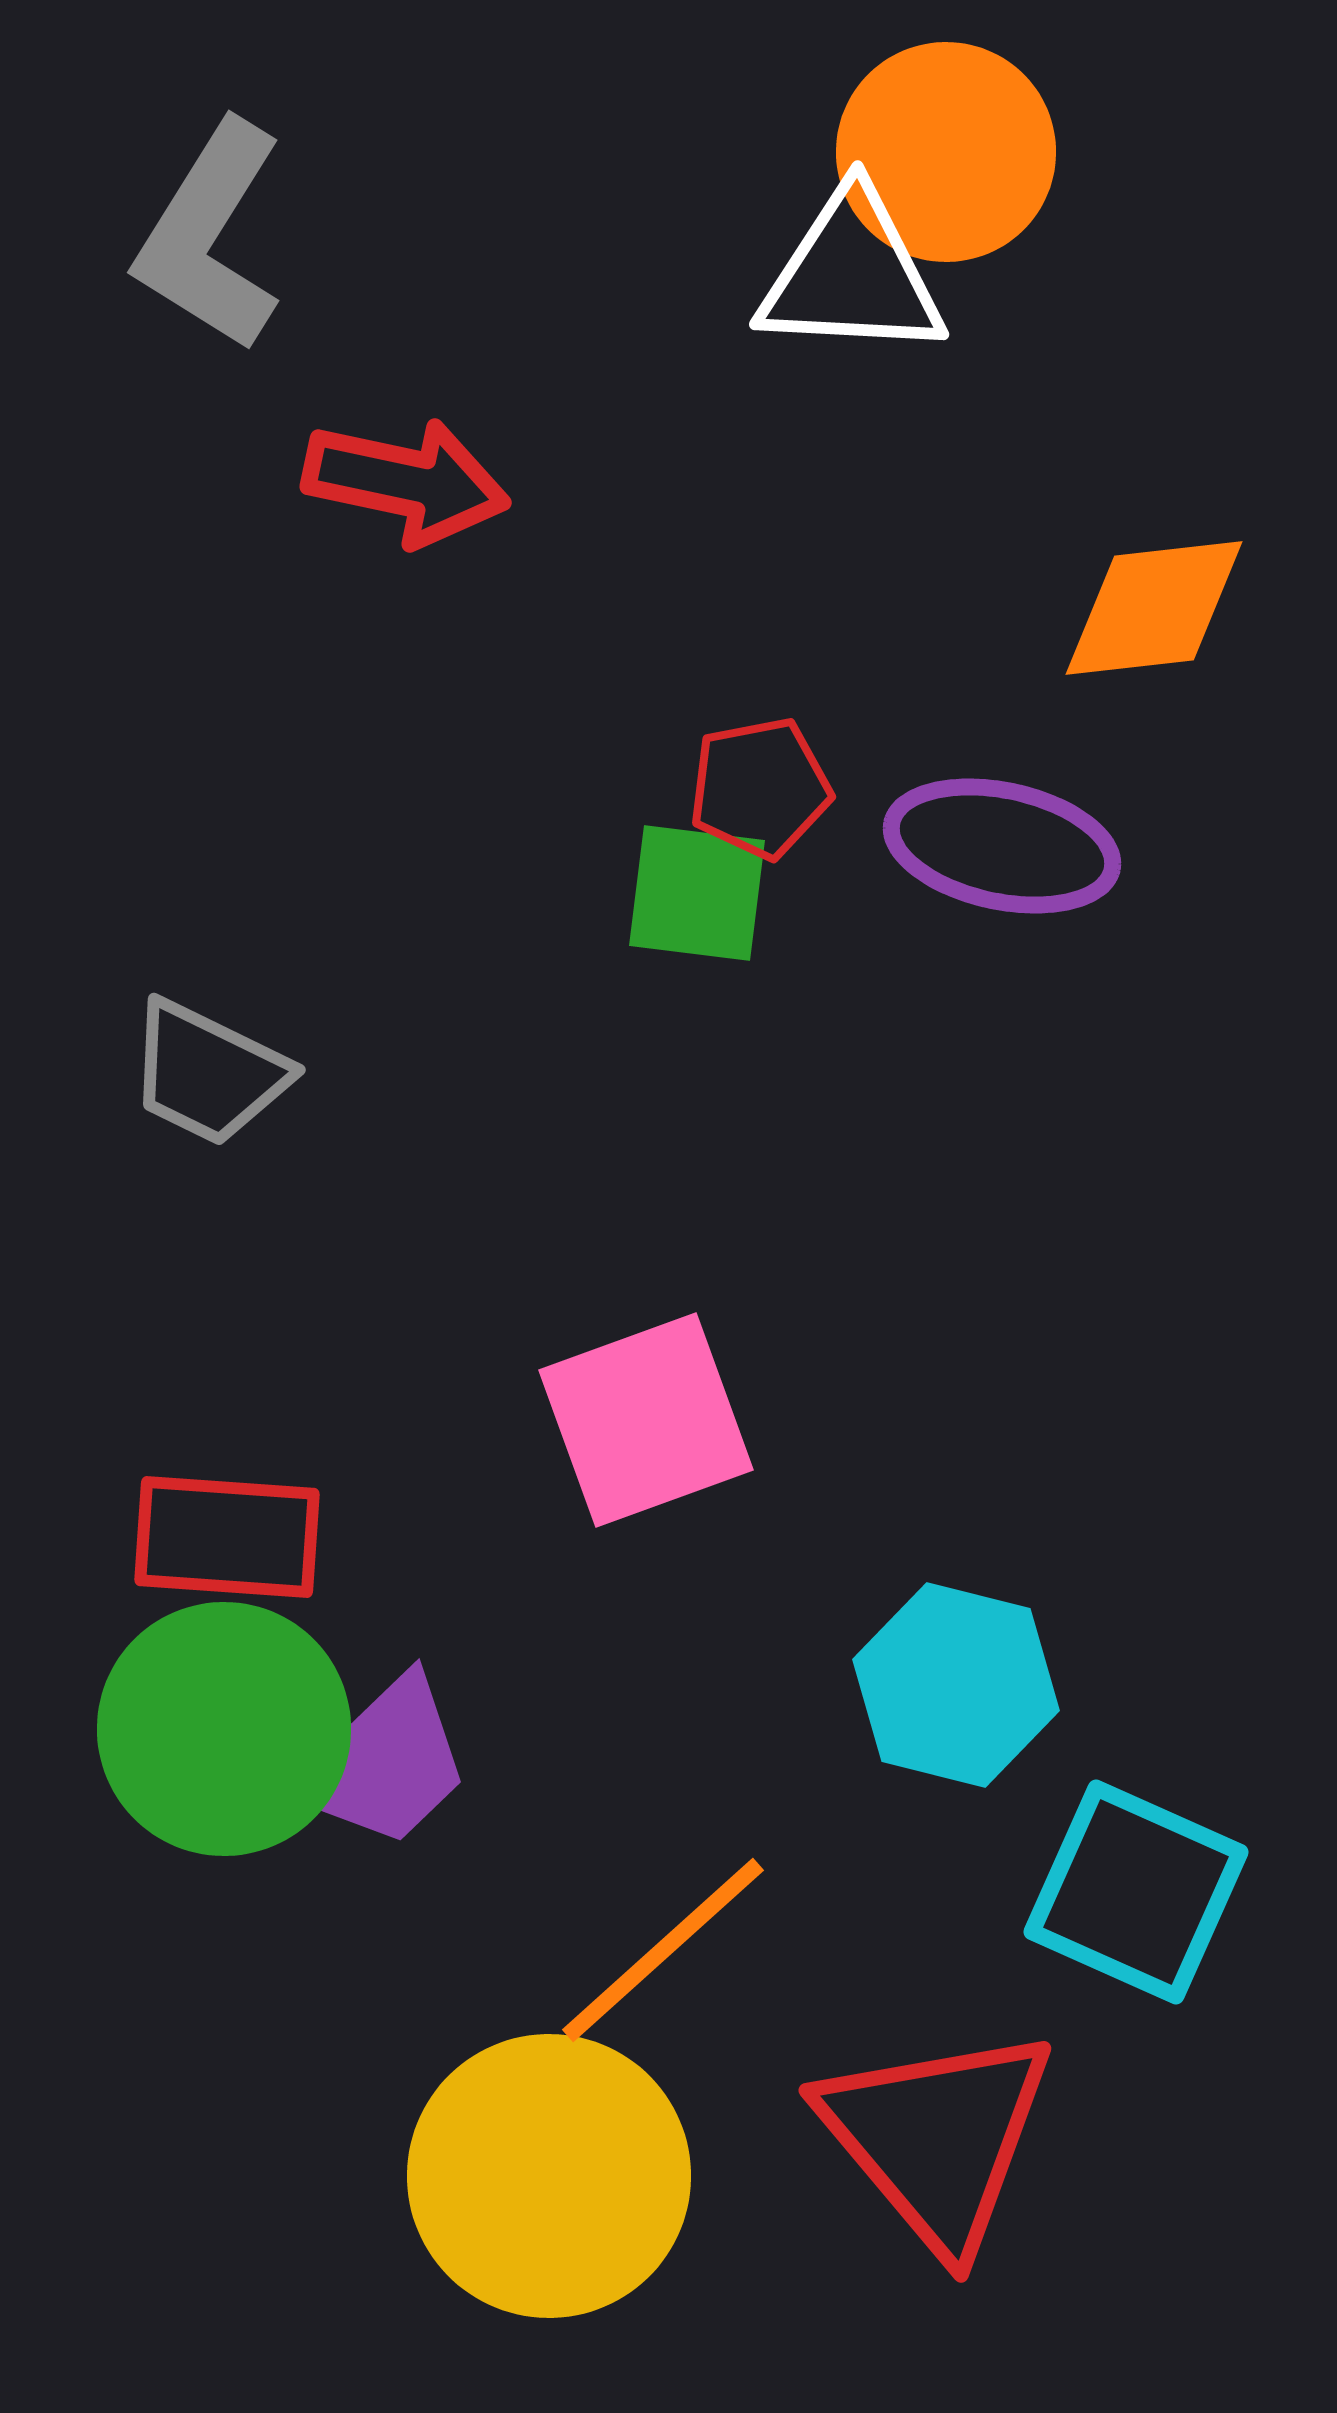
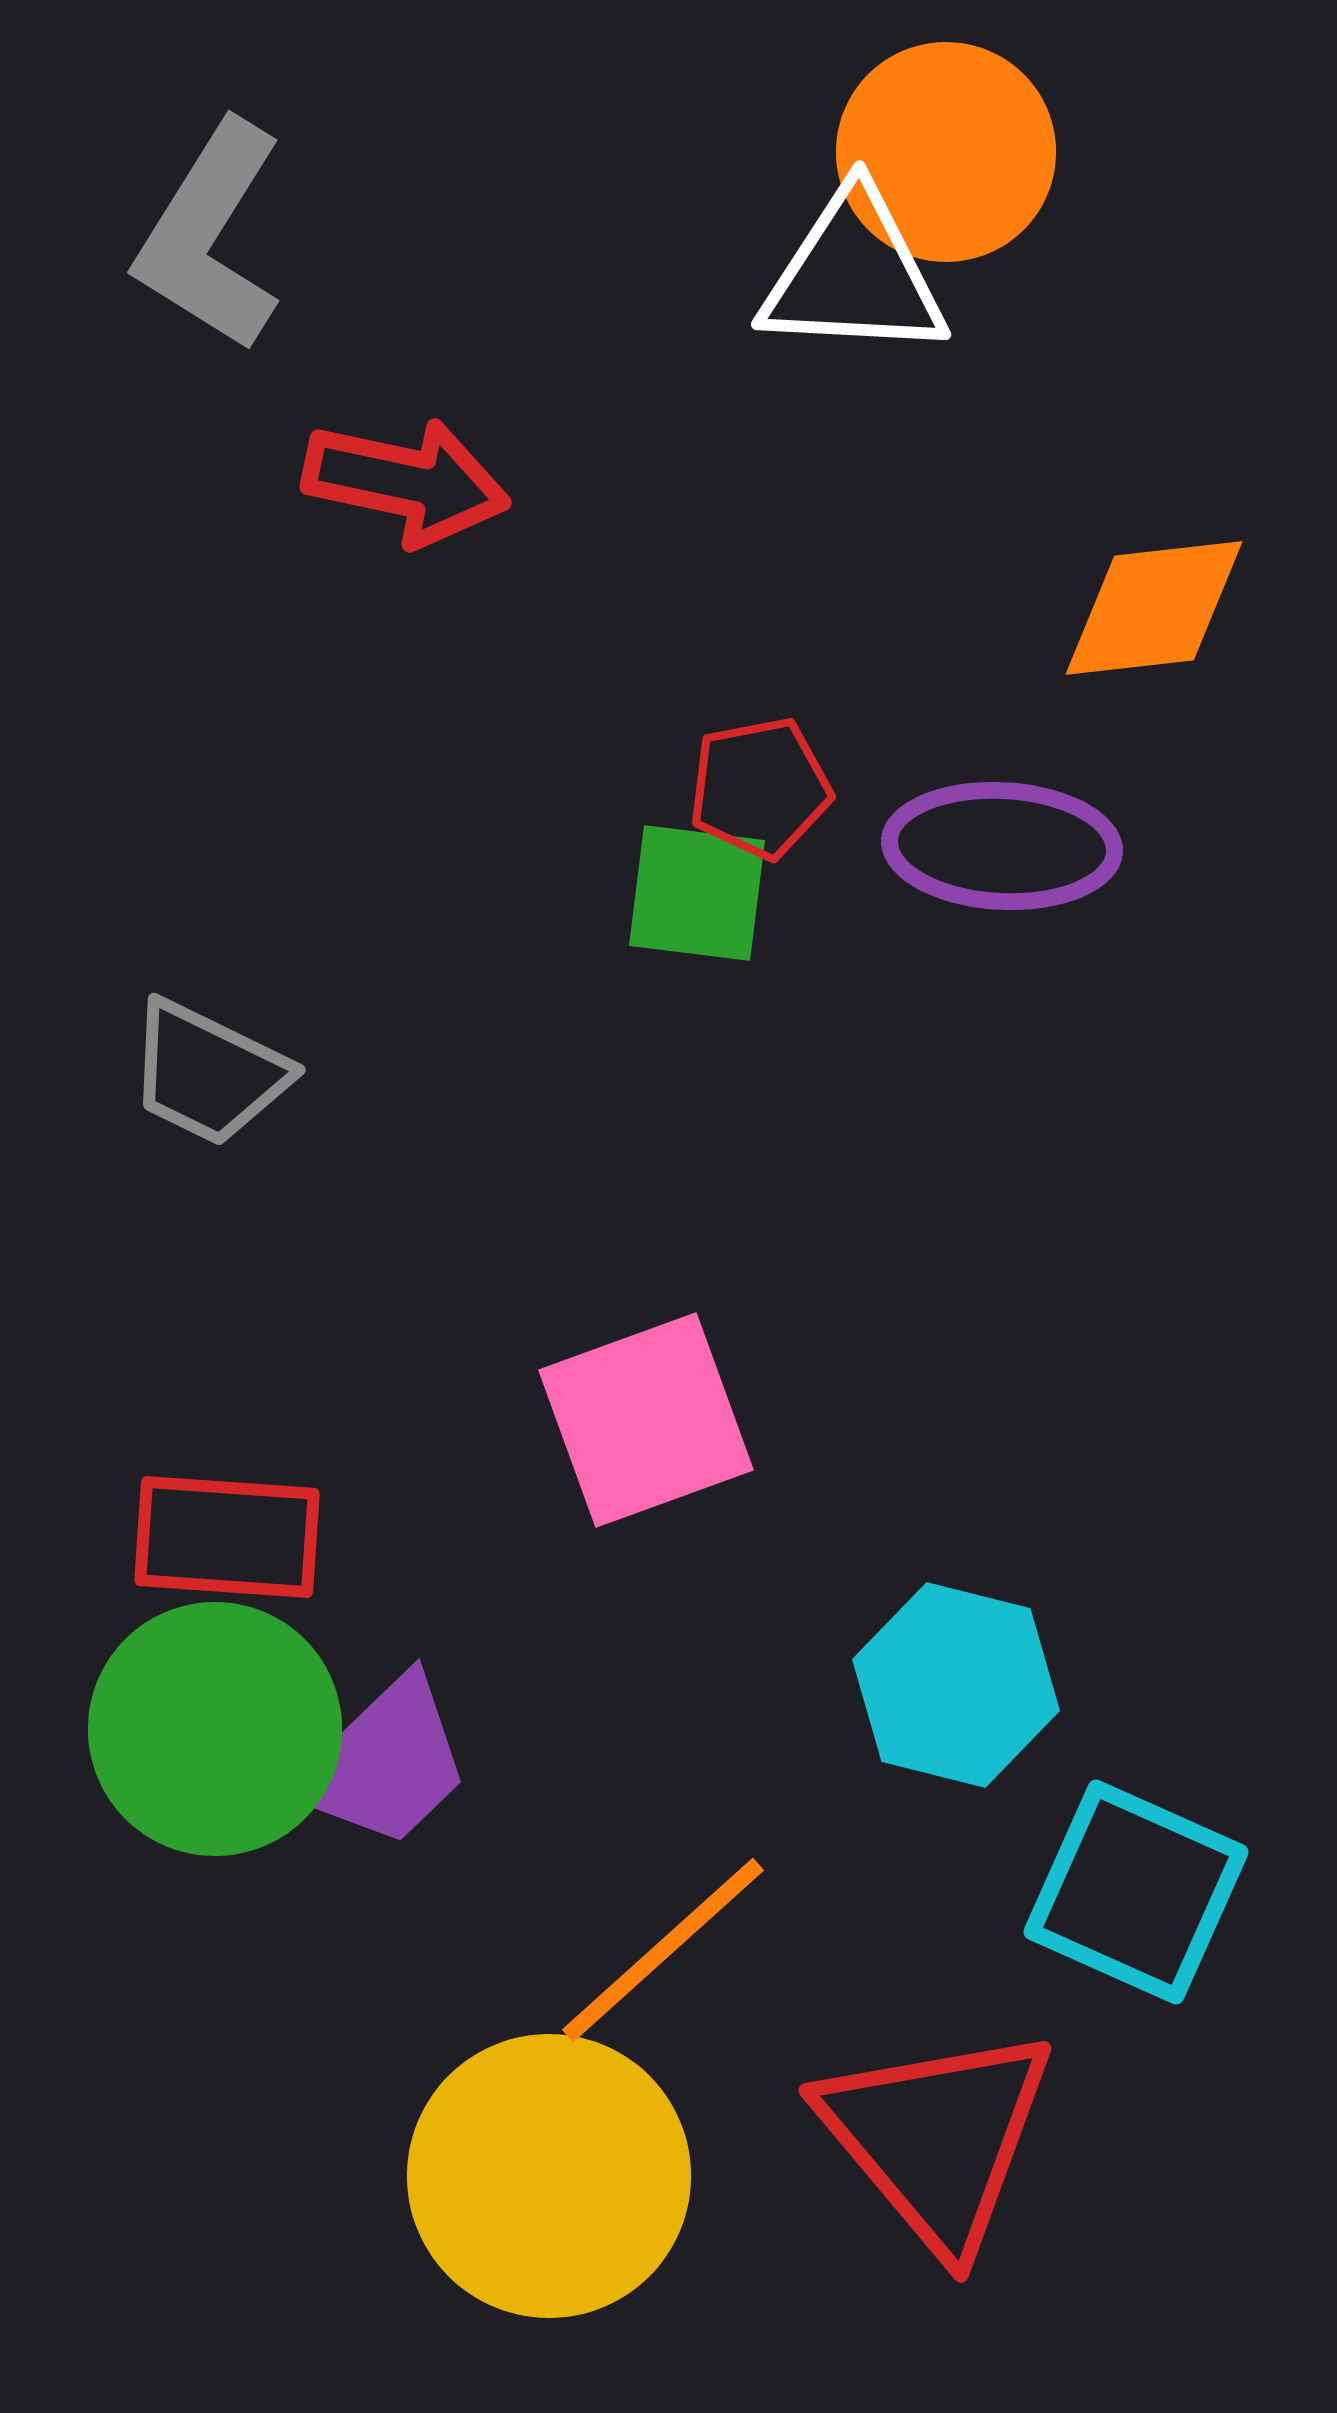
white triangle: moved 2 px right
purple ellipse: rotated 9 degrees counterclockwise
green circle: moved 9 px left
